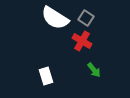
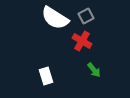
gray square: moved 2 px up; rotated 28 degrees clockwise
